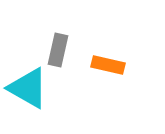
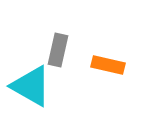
cyan triangle: moved 3 px right, 2 px up
